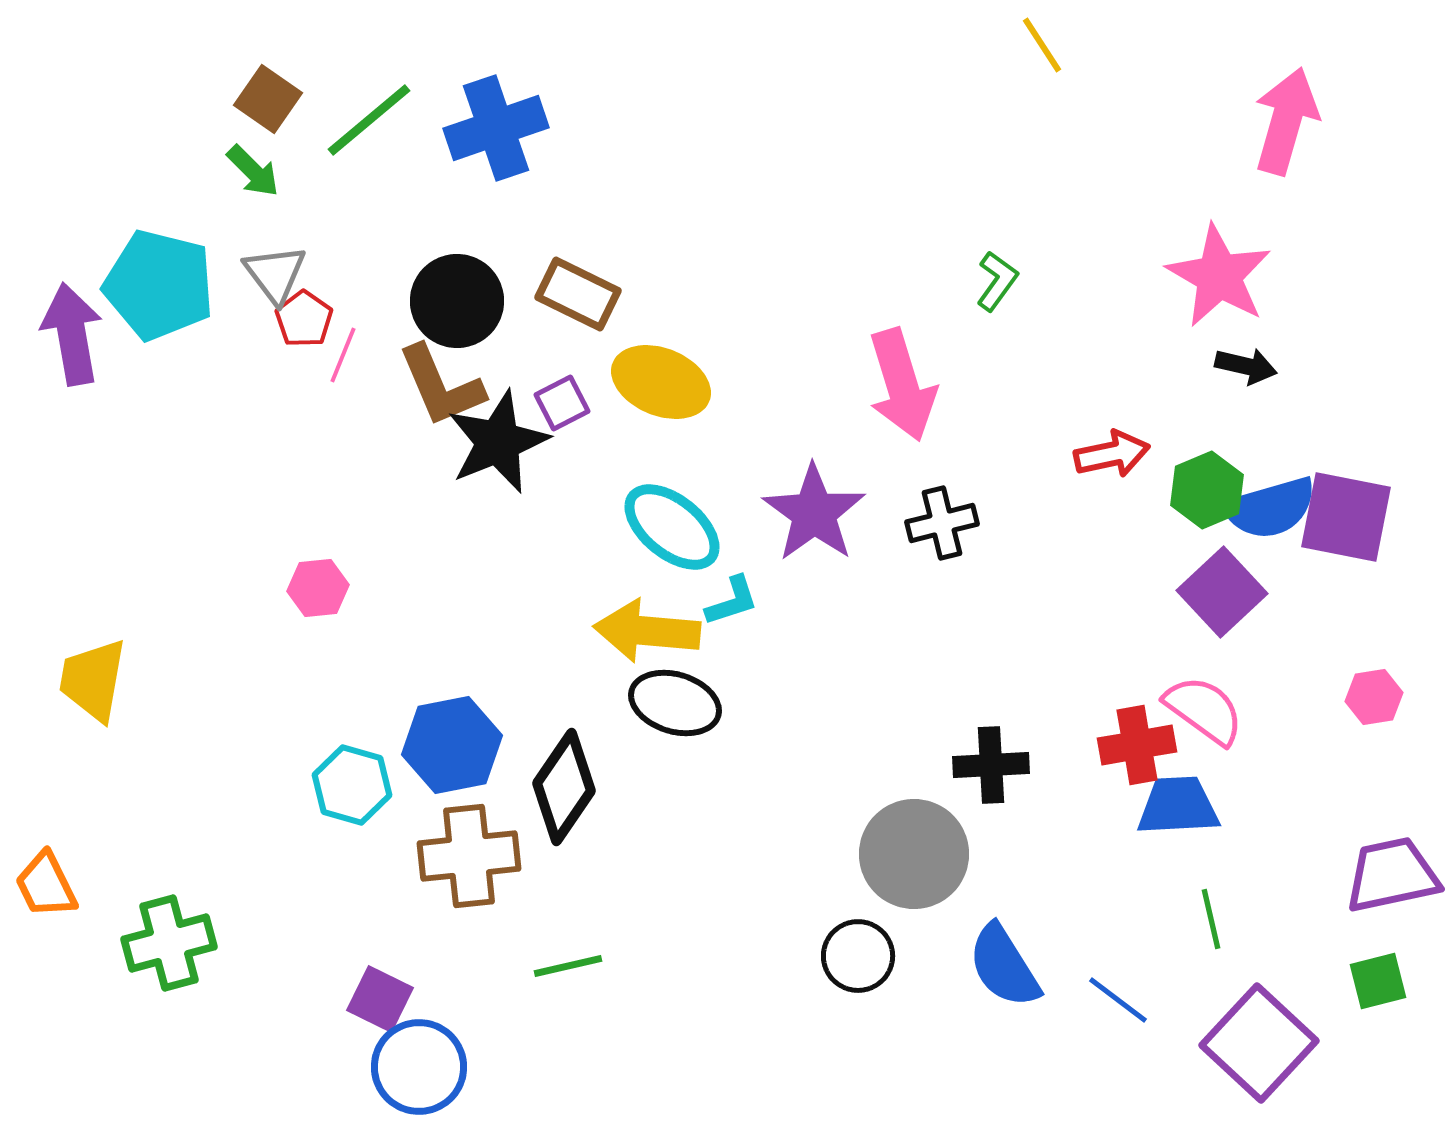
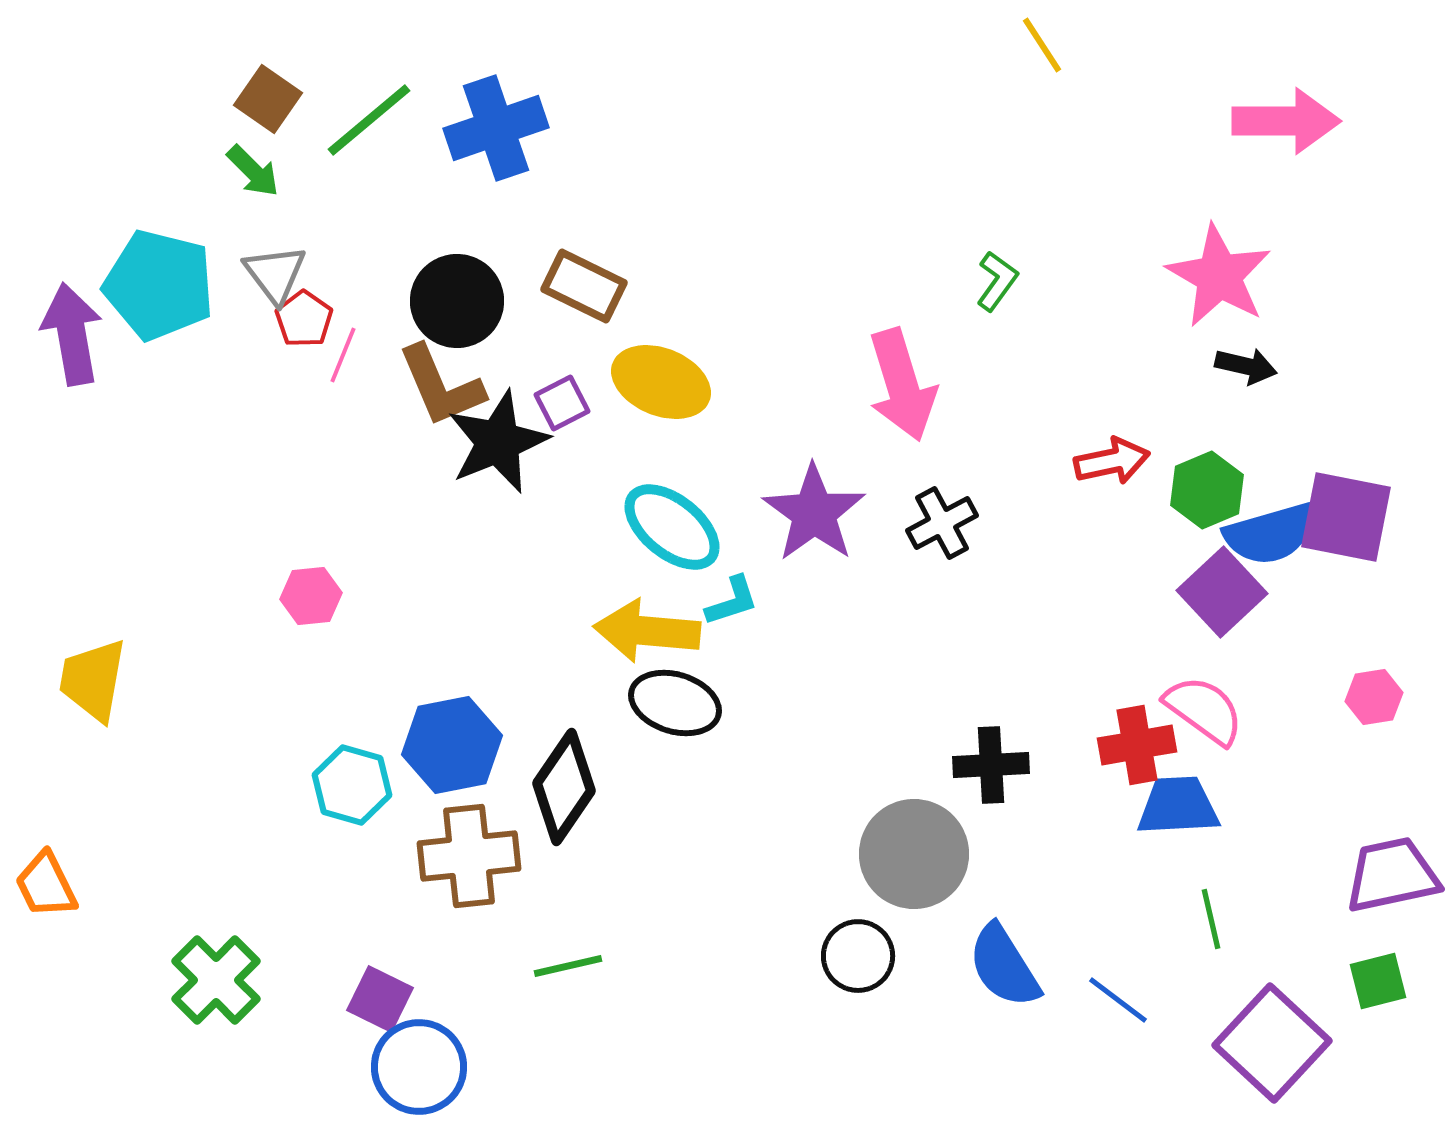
pink arrow at (1286, 121): rotated 74 degrees clockwise
brown rectangle at (578, 294): moved 6 px right, 8 px up
red arrow at (1112, 454): moved 7 px down
blue semicircle at (1270, 508): moved 26 px down
black cross at (942, 523): rotated 14 degrees counterclockwise
pink hexagon at (318, 588): moved 7 px left, 8 px down
green cross at (169, 943): moved 47 px right, 37 px down; rotated 30 degrees counterclockwise
purple square at (1259, 1043): moved 13 px right
